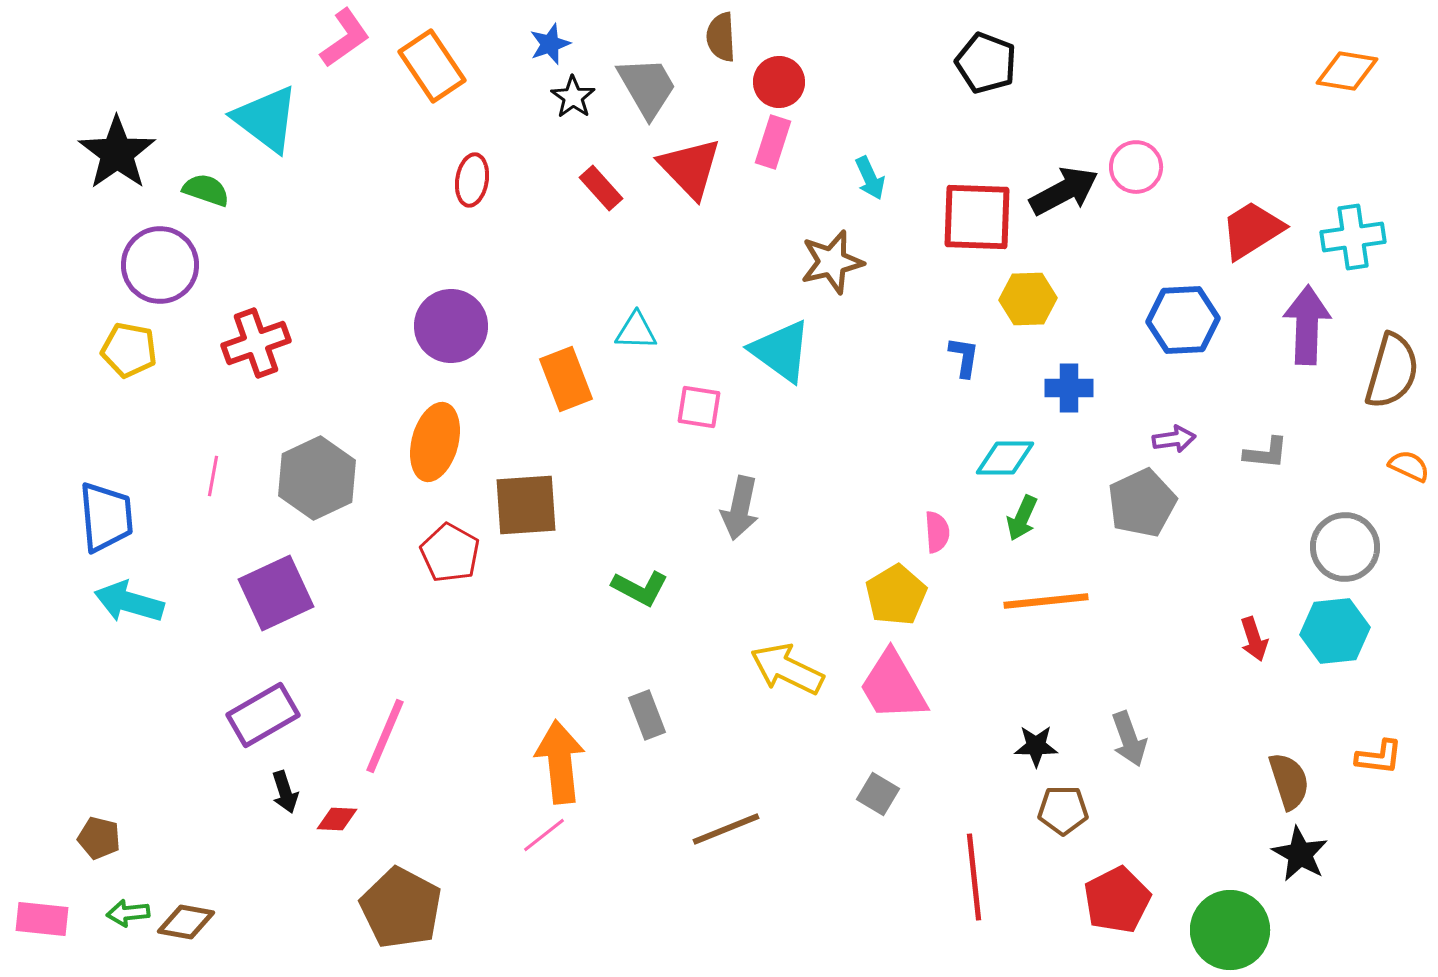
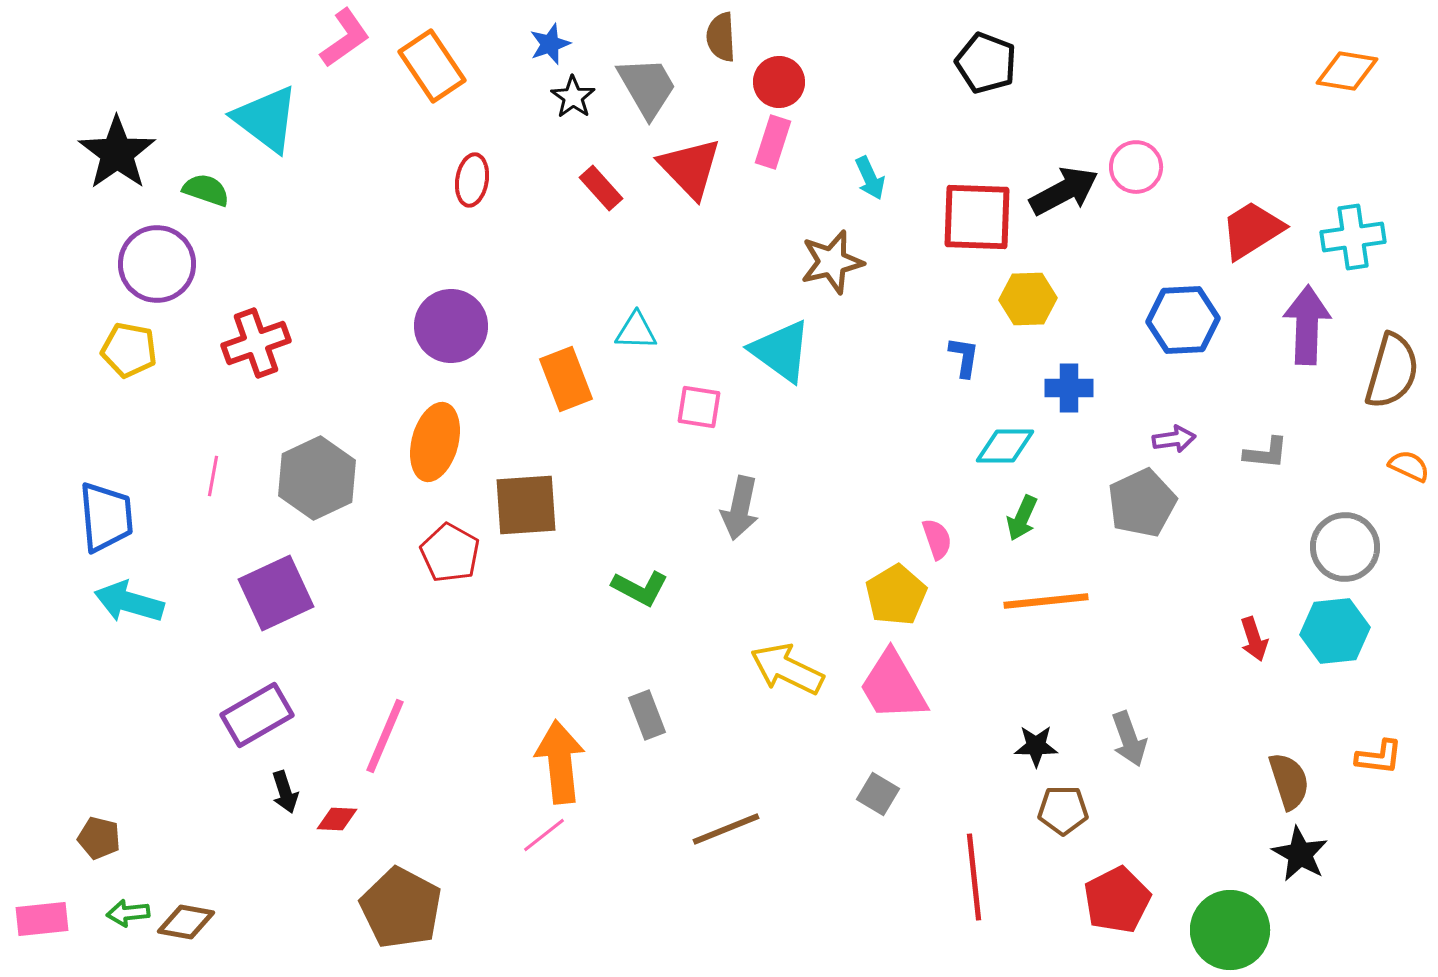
purple circle at (160, 265): moved 3 px left, 1 px up
cyan diamond at (1005, 458): moved 12 px up
pink semicircle at (937, 532): moved 7 px down; rotated 15 degrees counterclockwise
purple rectangle at (263, 715): moved 6 px left
pink rectangle at (42, 919): rotated 12 degrees counterclockwise
